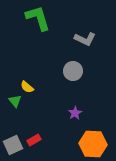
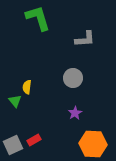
gray L-shape: rotated 30 degrees counterclockwise
gray circle: moved 7 px down
yellow semicircle: rotated 56 degrees clockwise
